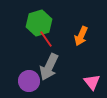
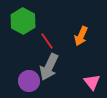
green hexagon: moved 16 px left, 2 px up; rotated 15 degrees counterclockwise
red line: moved 1 px right, 2 px down
